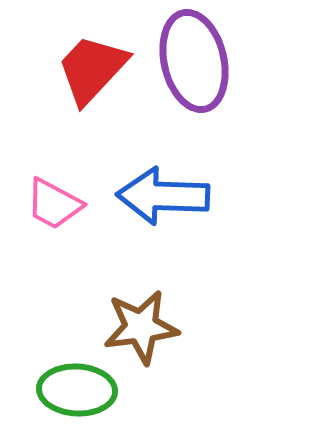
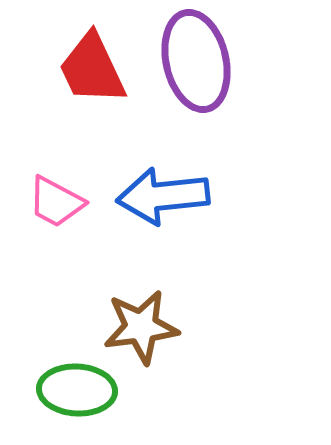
purple ellipse: moved 2 px right
red trapezoid: rotated 68 degrees counterclockwise
blue arrow: rotated 8 degrees counterclockwise
pink trapezoid: moved 2 px right, 2 px up
